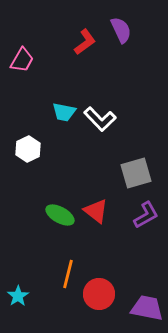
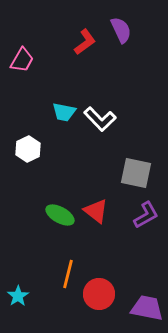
gray square: rotated 28 degrees clockwise
